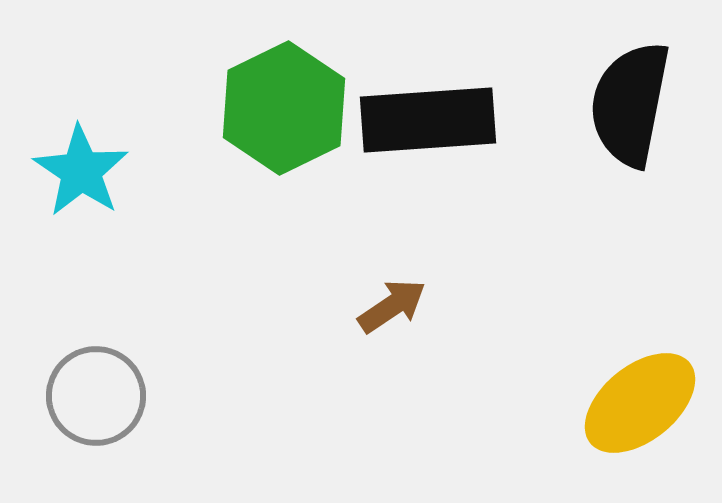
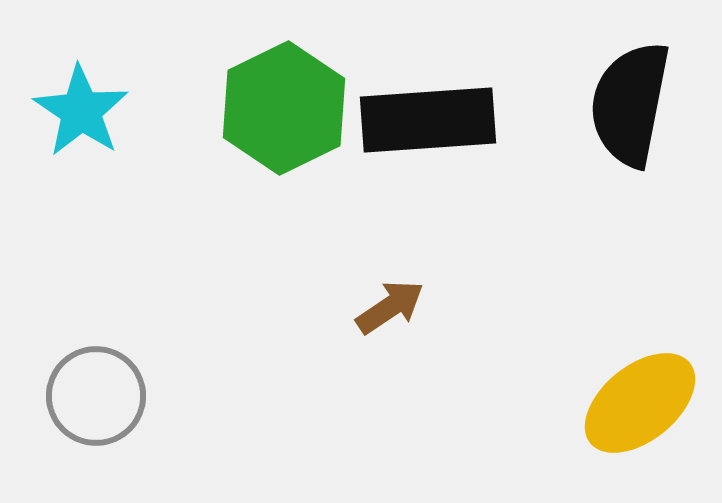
cyan star: moved 60 px up
brown arrow: moved 2 px left, 1 px down
